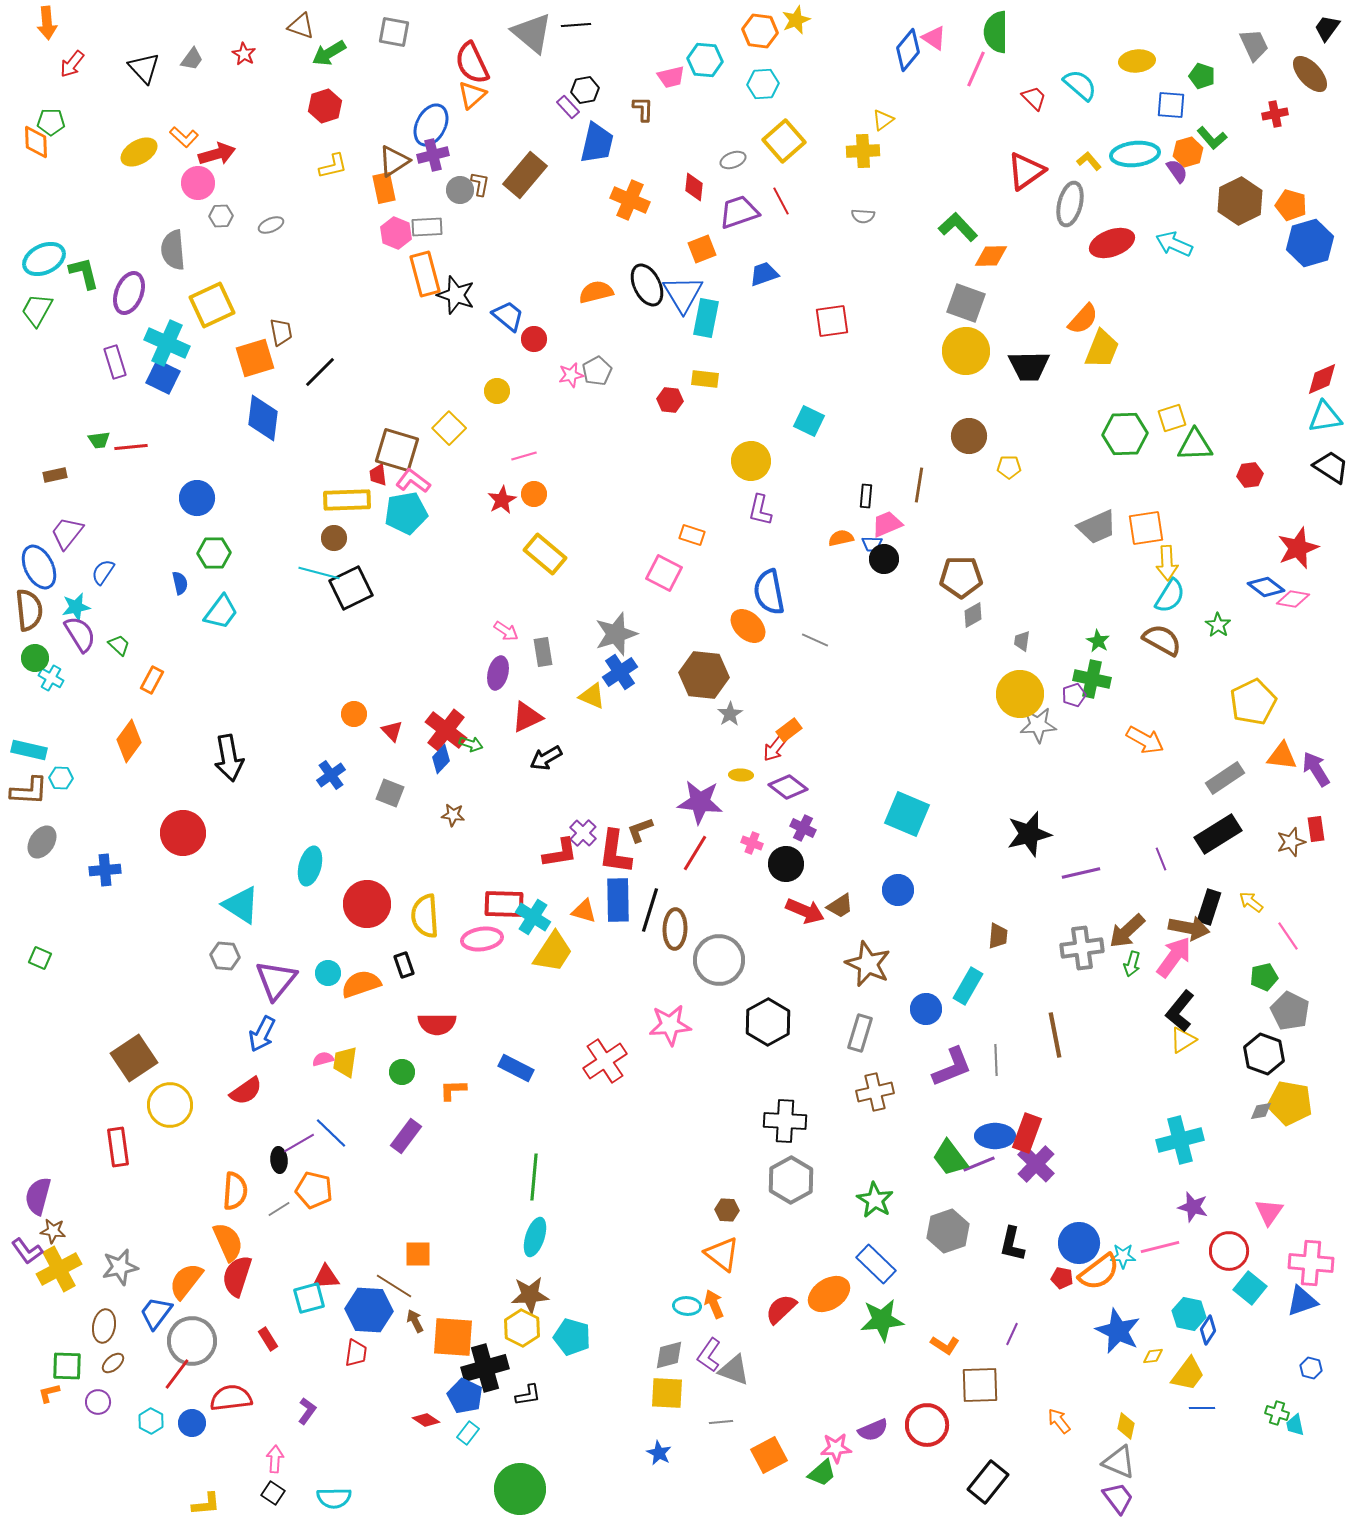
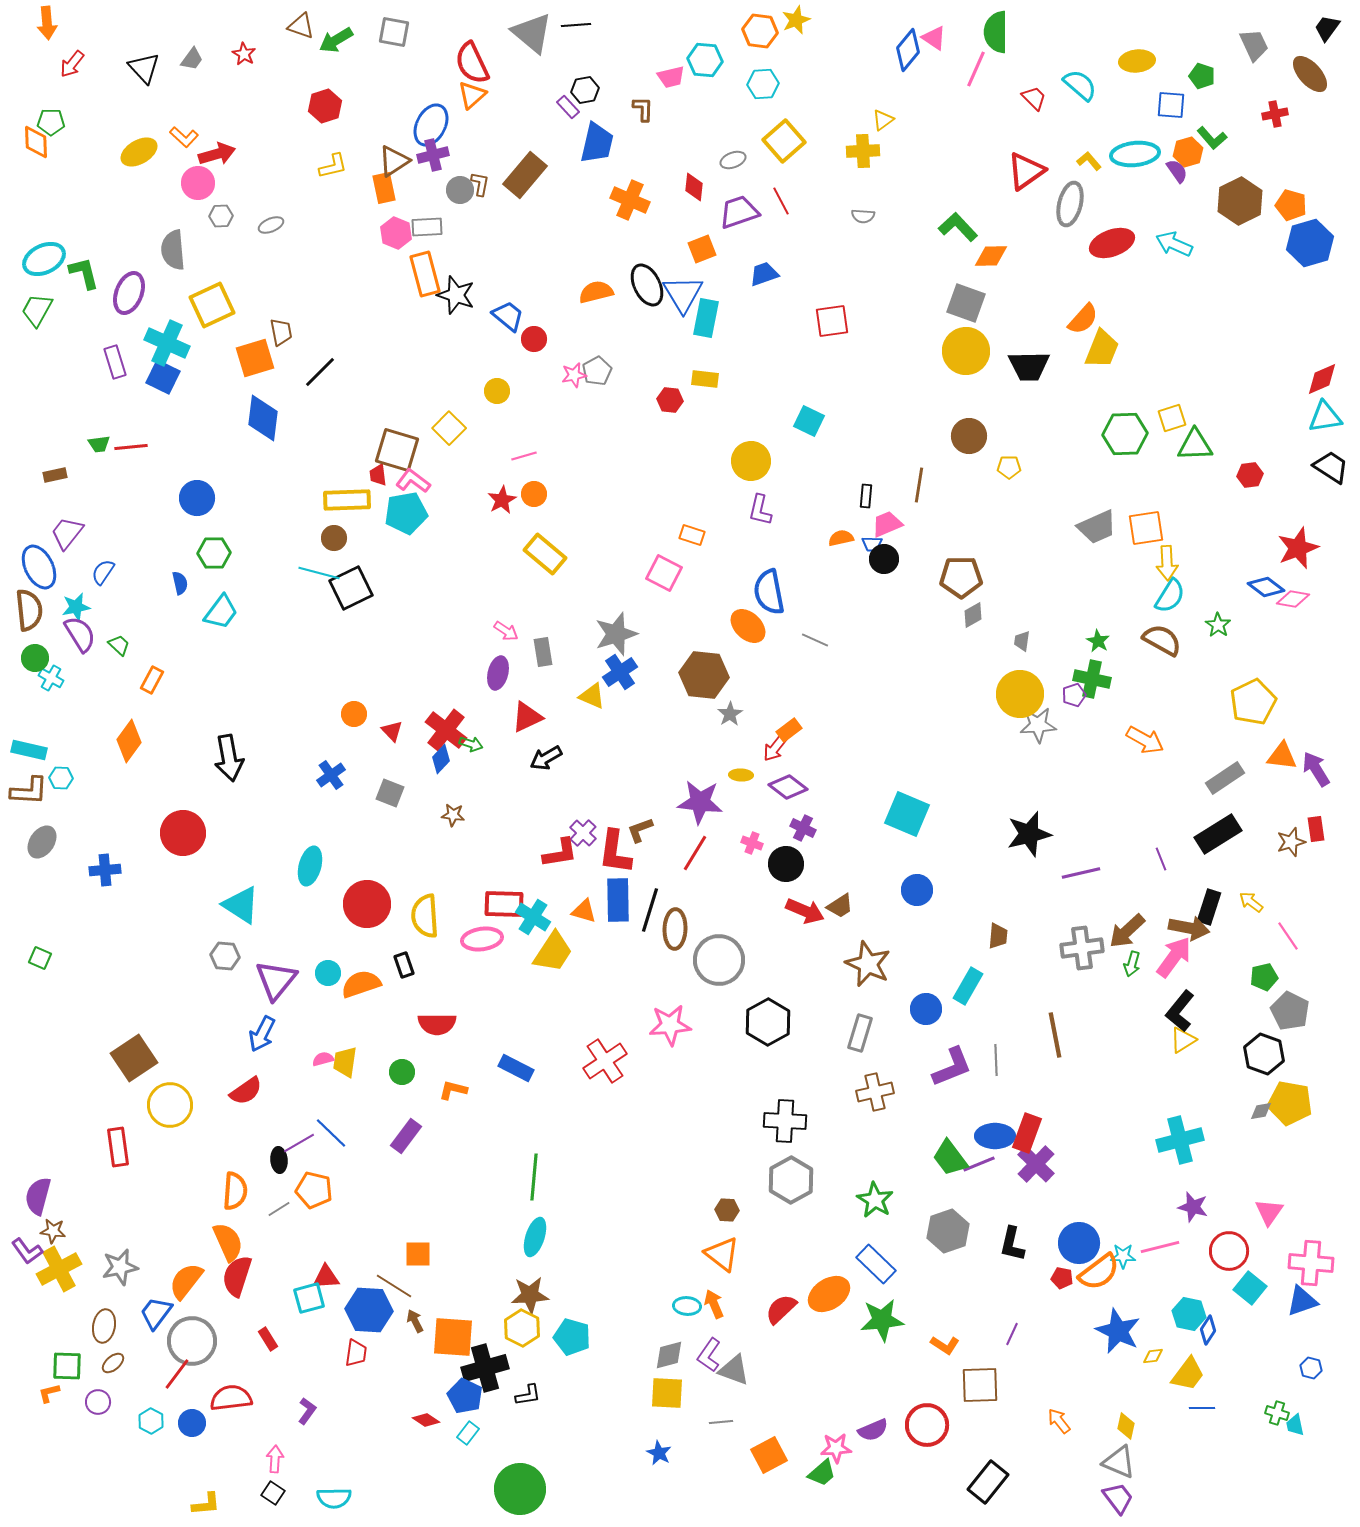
green arrow at (329, 53): moved 7 px right, 13 px up
pink star at (571, 375): moved 3 px right
green trapezoid at (99, 440): moved 4 px down
blue circle at (898, 890): moved 19 px right
orange L-shape at (453, 1090): rotated 16 degrees clockwise
